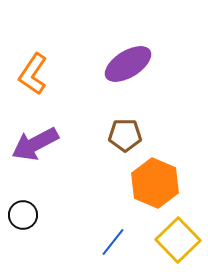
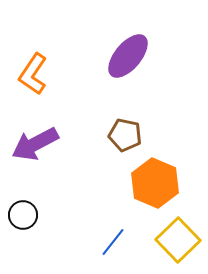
purple ellipse: moved 8 px up; rotated 18 degrees counterclockwise
brown pentagon: rotated 12 degrees clockwise
